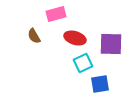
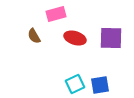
purple square: moved 6 px up
cyan square: moved 8 px left, 21 px down
blue square: moved 1 px down
